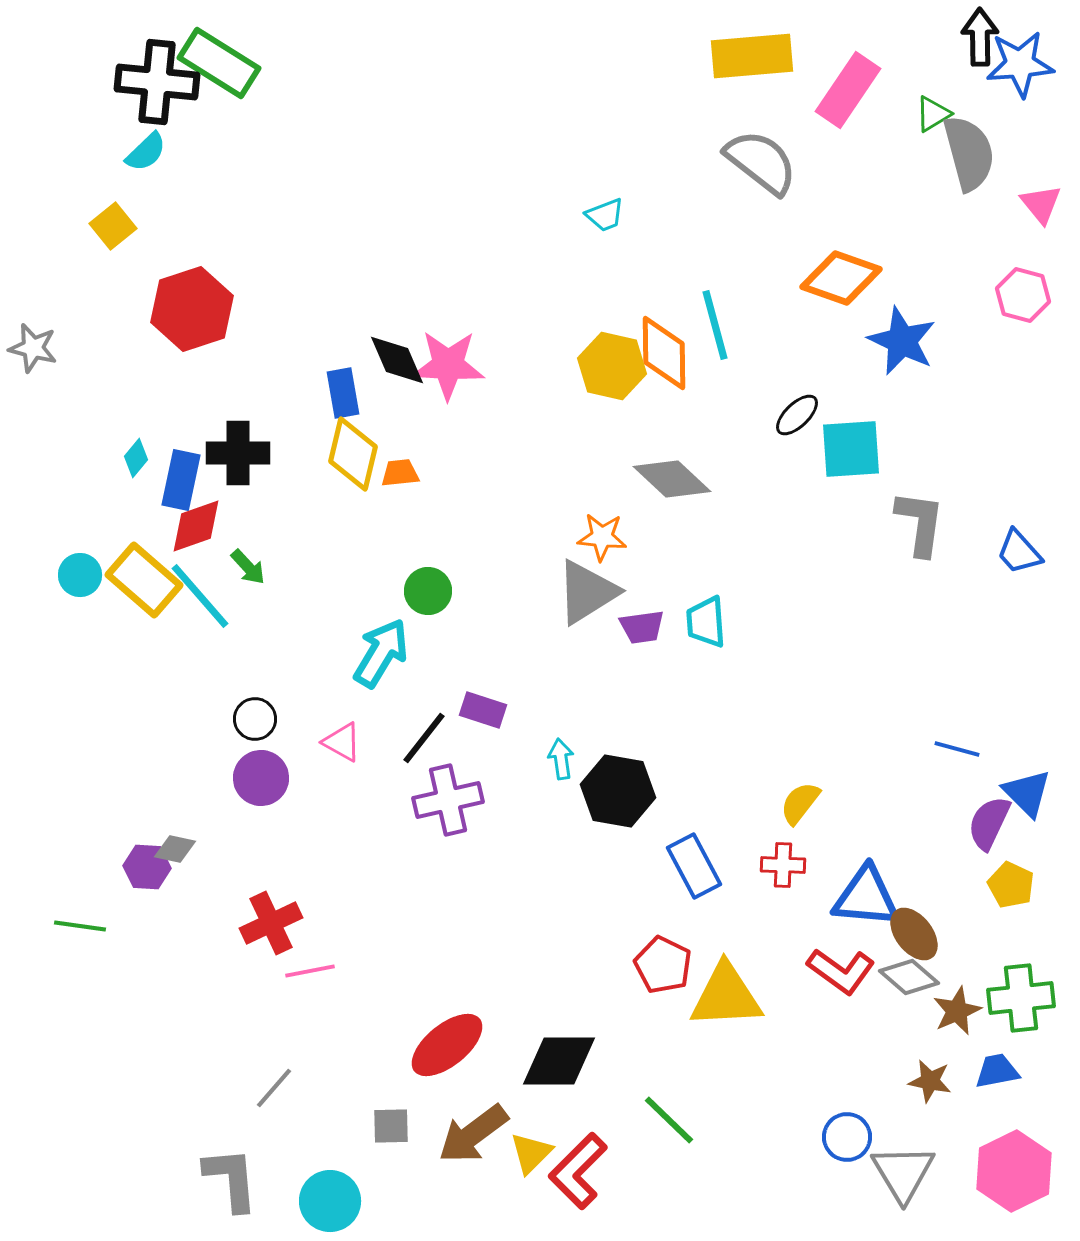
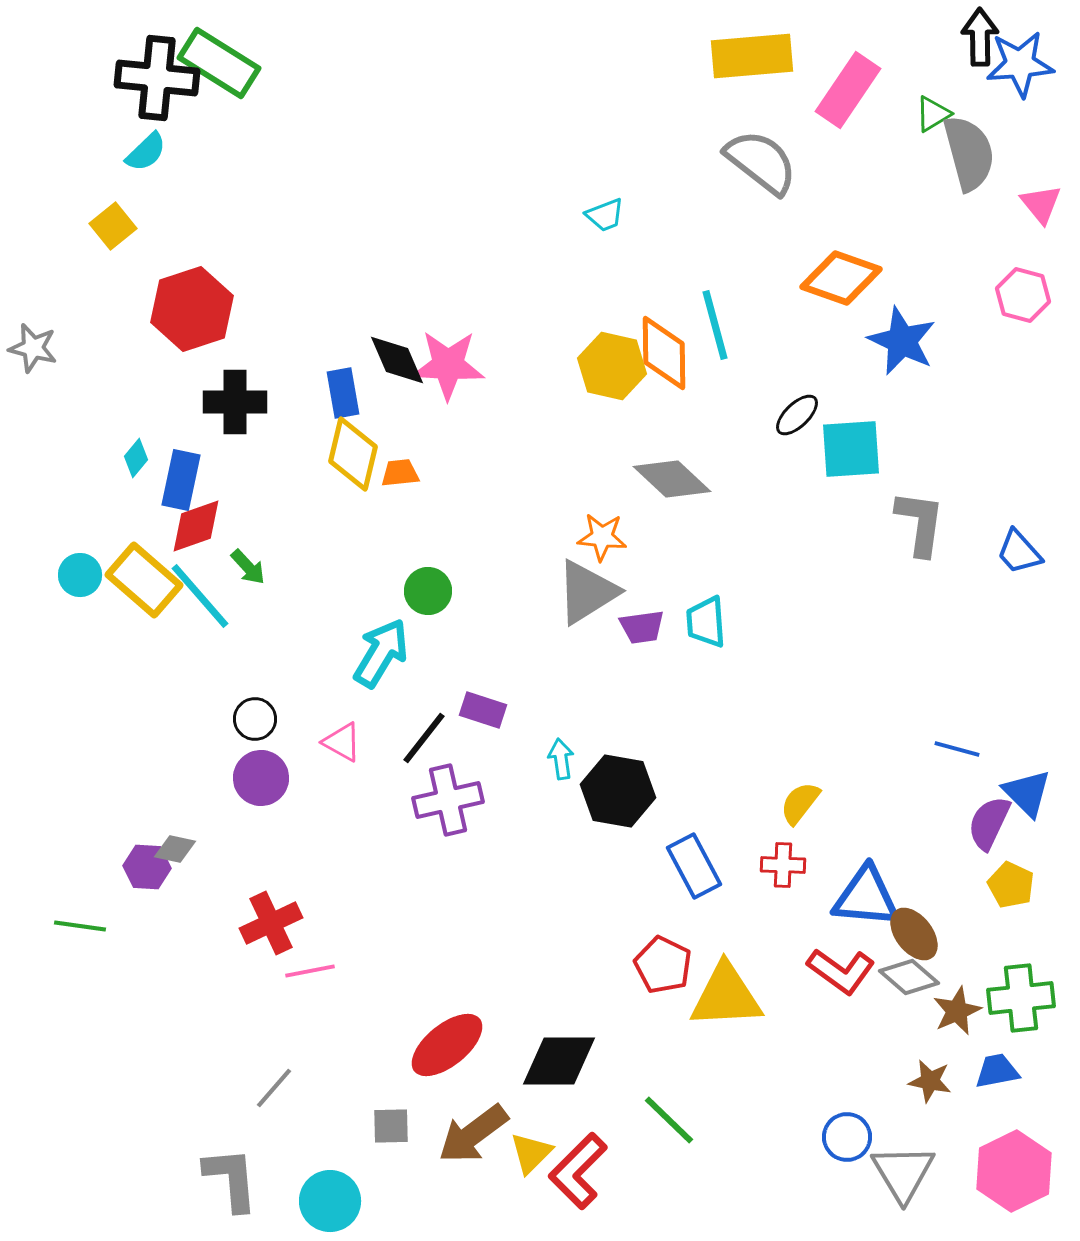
black cross at (157, 82): moved 4 px up
black cross at (238, 453): moved 3 px left, 51 px up
